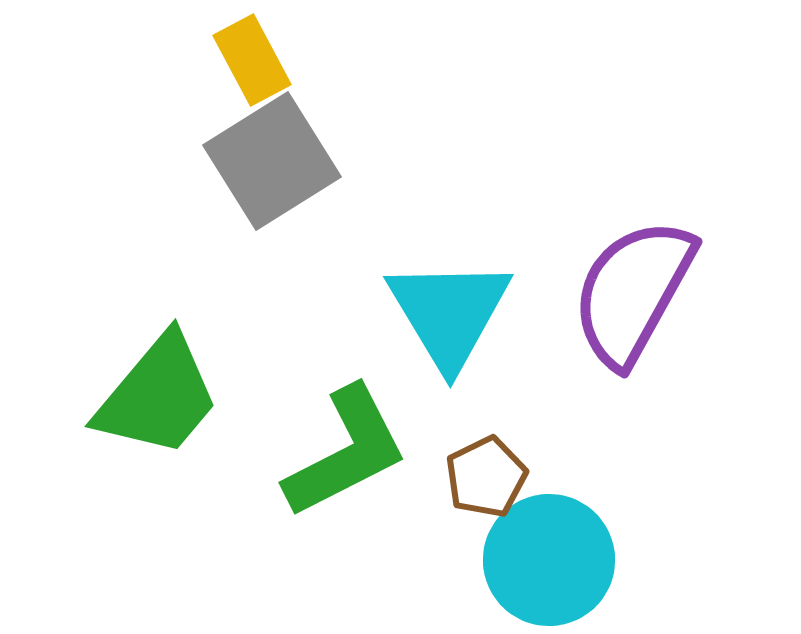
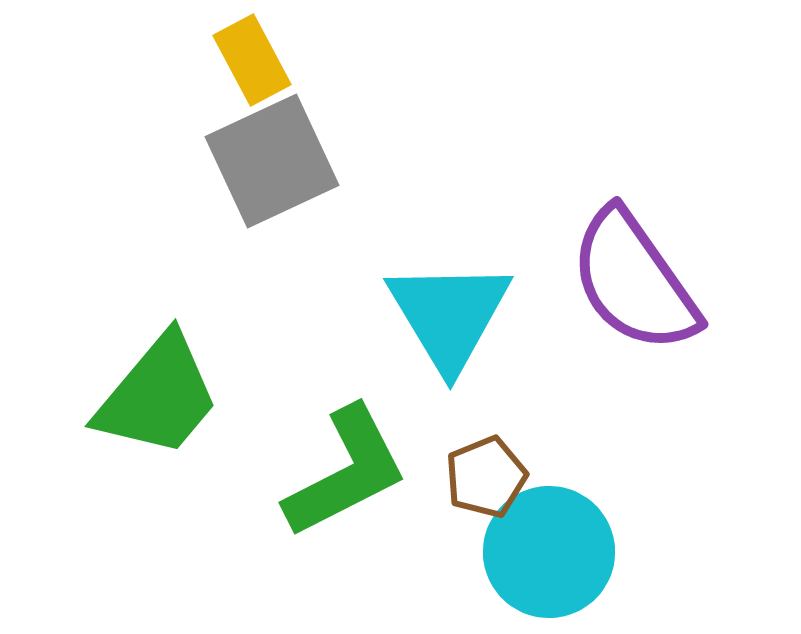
gray square: rotated 7 degrees clockwise
purple semicircle: moved 1 px right, 11 px up; rotated 64 degrees counterclockwise
cyan triangle: moved 2 px down
green L-shape: moved 20 px down
brown pentagon: rotated 4 degrees clockwise
cyan circle: moved 8 px up
